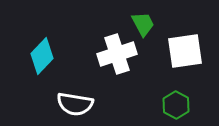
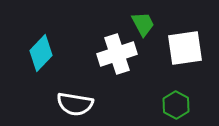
white square: moved 3 px up
cyan diamond: moved 1 px left, 3 px up
